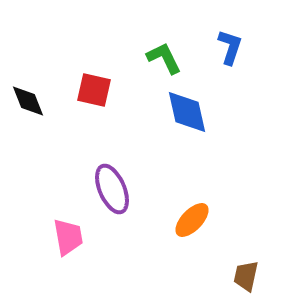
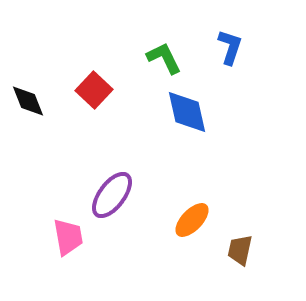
red square: rotated 30 degrees clockwise
purple ellipse: moved 6 px down; rotated 60 degrees clockwise
brown trapezoid: moved 6 px left, 26 px up
